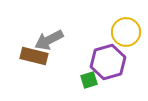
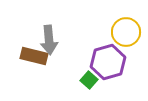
gray arrow: rotated 68 degrees counterclockwise
green square: rotated 30 degrees counterclockwise
